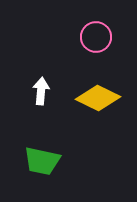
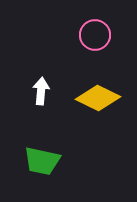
pink circle: moved 1 px left, 2 px up
